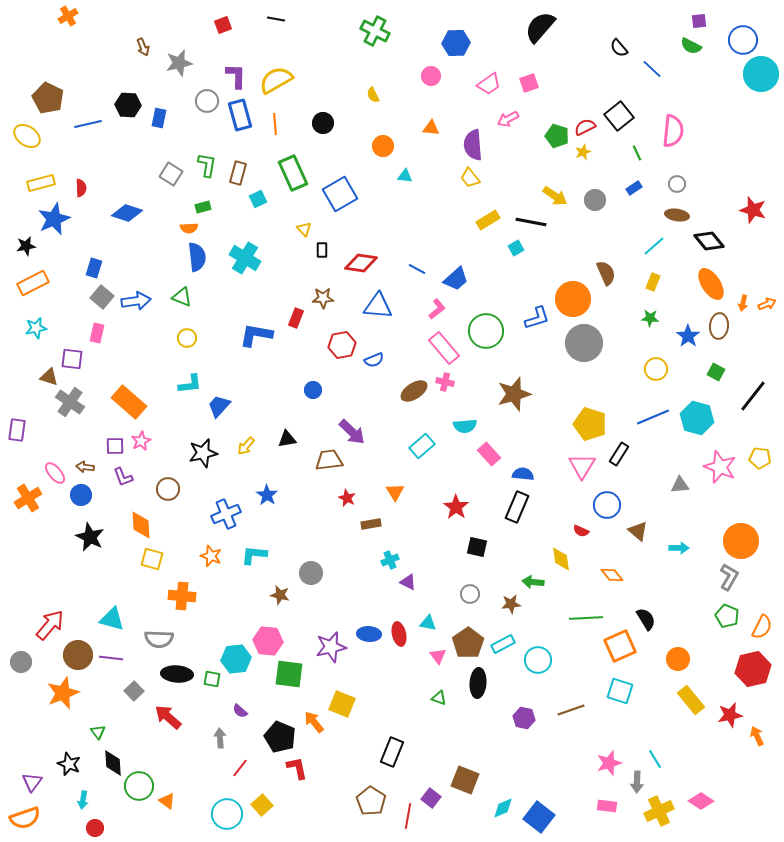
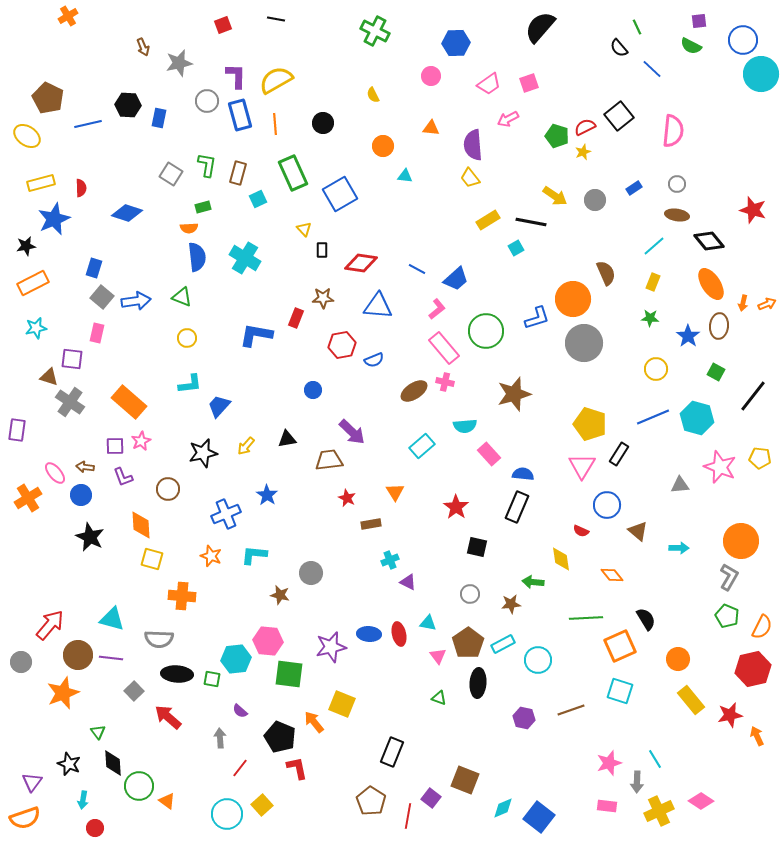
green line at (637, 153): moved 126 px up
